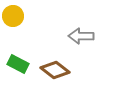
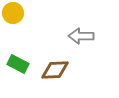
yellow circle: moved 3 px up
brown diamond: rotated 40 degrees counterclockwise
